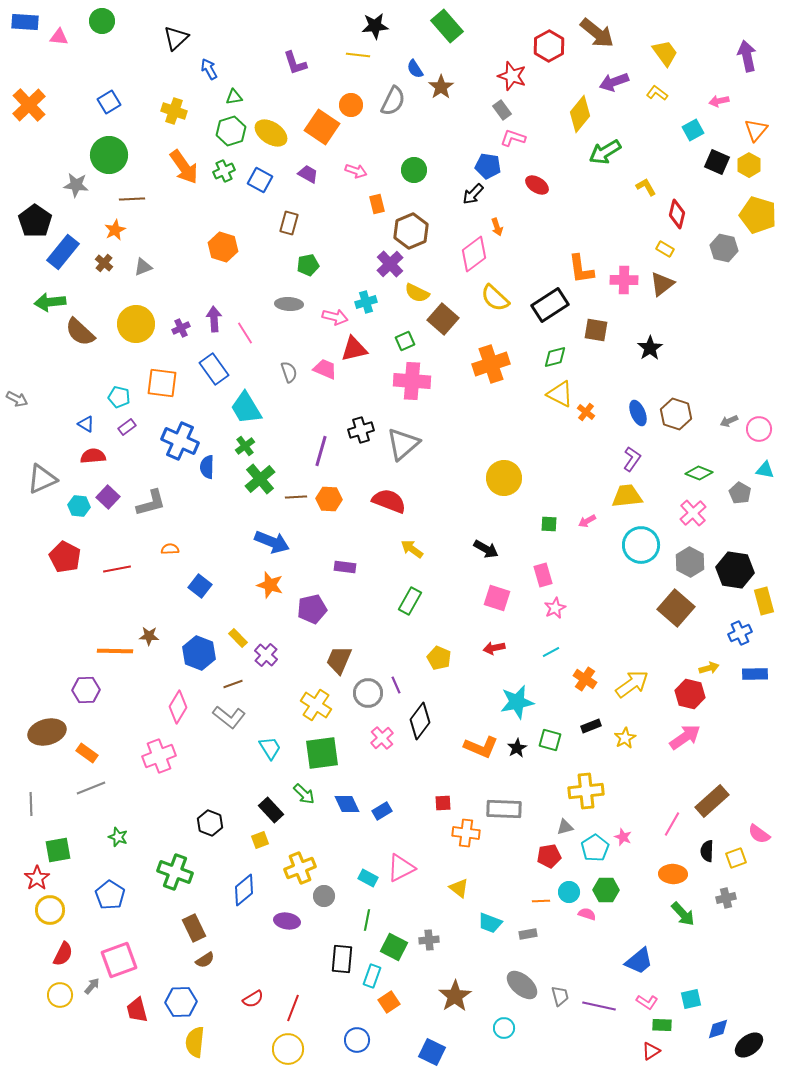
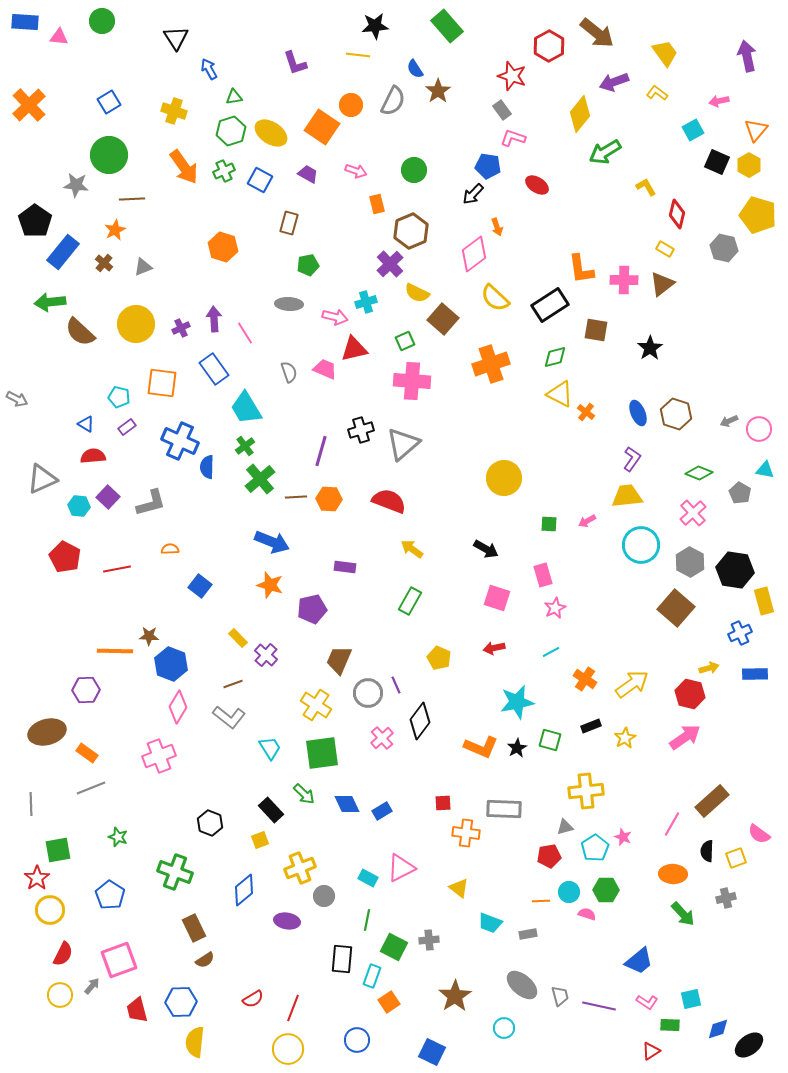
black triangle at (176, 38): rotated 20 degrees counterclockwise
brown star at (441, 87): moved 3 px left, 4 px down
blue hexagon at (199, 653): moved 28 px left, 11 px down
green rectangle at (662, 1025): moved 8 px right
